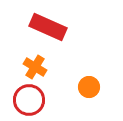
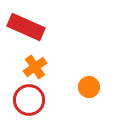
red rectangle: moved 22 px left
orange cross: rotated 25 degrees clockwise
